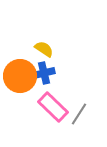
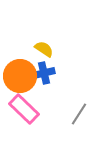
pink rectangle: moved 29 px left, 2 px down
